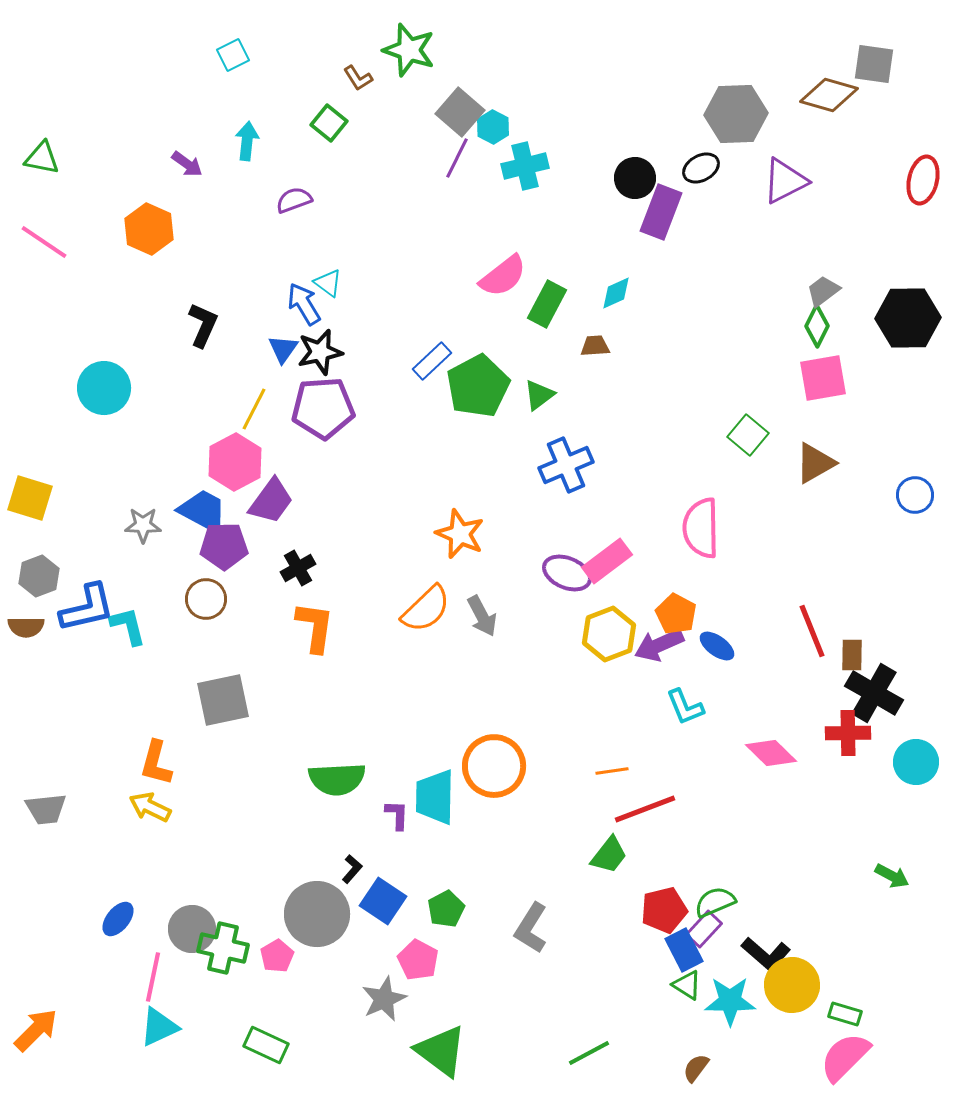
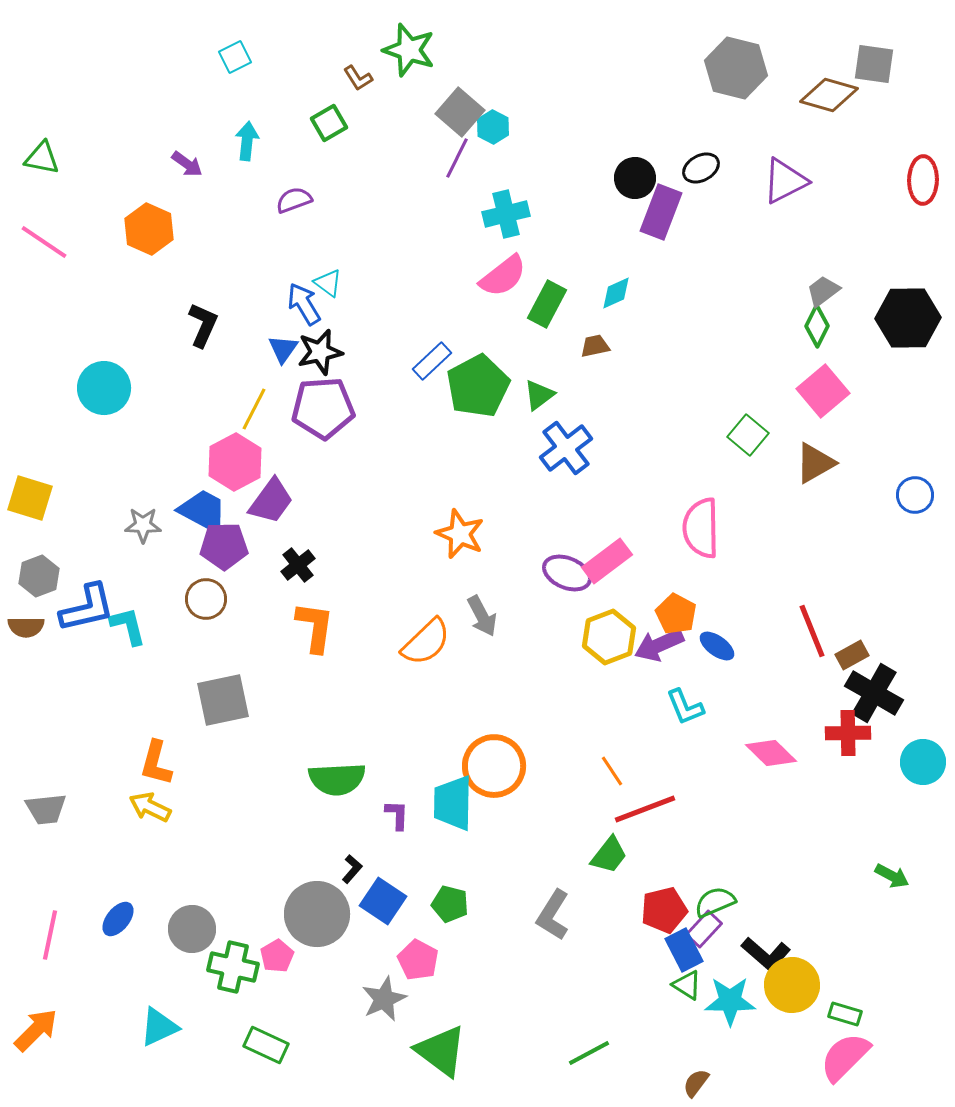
cyan square at (233, 55): moved 2 px right, 2 px down
gray hexagon at (736, 114): moved 46 px up; rotated 16 degrees clockwise
green square at (329, 123): rotated 21 degrees clockwise
cyan cross at (525, 166): moved 19 px left, 48 px down
red ellipse at (923, 180): rotated 12 degrees counterclockwise
brown trapezoid at (595, 346): rotated 8 degrees counterclockwise
pink square at (823, 378): moved 13 px down; rotated 30 degrees counterclockwise
blue cross at (566, 465): moved 17 px up; rotated 14 degrees counterclockwise
black cross at (298, 568): moved 3 px up; rotated 8 degrees counterclockwise
orange semicircle at (426, 609): moved 33 px down
yellow hexagon at (609, 634): moved 3 px down
brown rectangle at (852, 655): rotated 60 degrees clockwise
cyan circle at (916, 762): moved 7 px right
orange line at (612, 771): rotated 64 degrees clockwise
cyan trapezoid at (435, 797): moved 18 px right, 6 px down
green pentagon at (446, 909): moved 4 px right, 5 px up; rotated 30 degrees counterclockwise
gray L-shape at (531, 928): moved 22 px right, 13 px up
green cross at (223, 948): moved 10 px right, 19 px down
pink line at (153, 977): moved 103 px left, 42 px up
brown semicircle at (696, 1068): moved 15 px down
